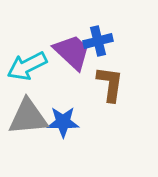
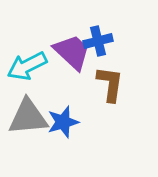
blue star: rotated 16 degrees counterclockwise
